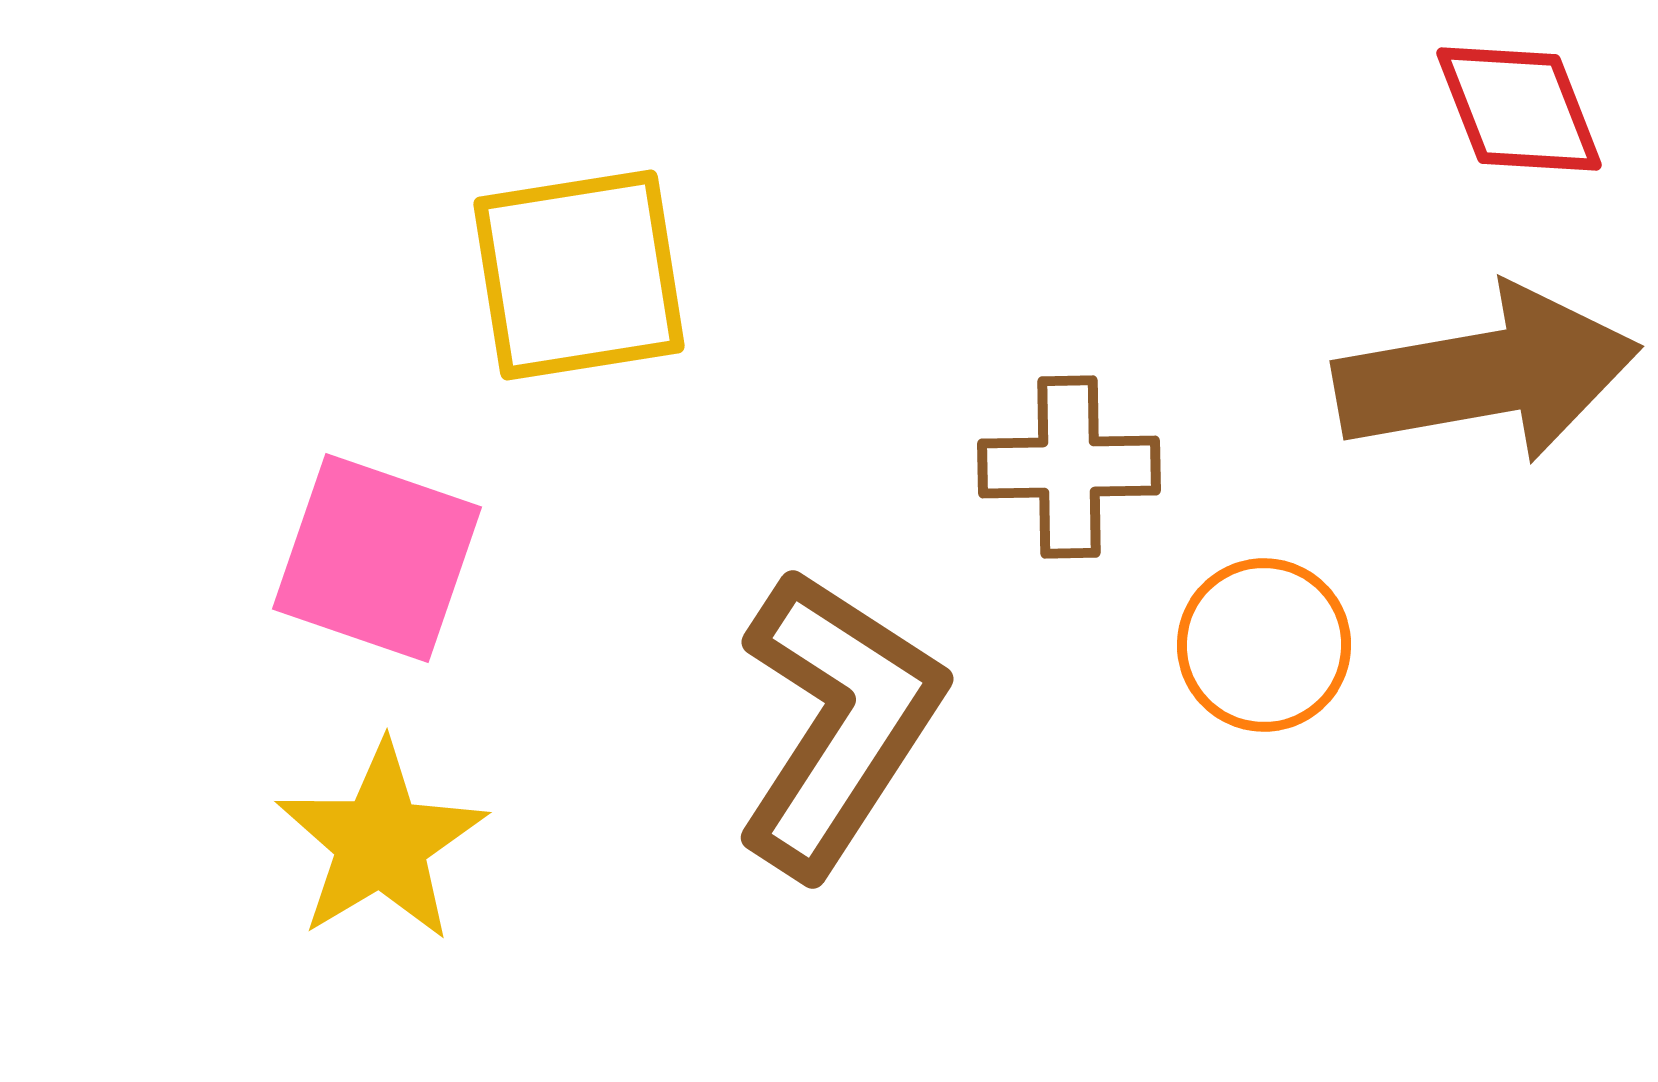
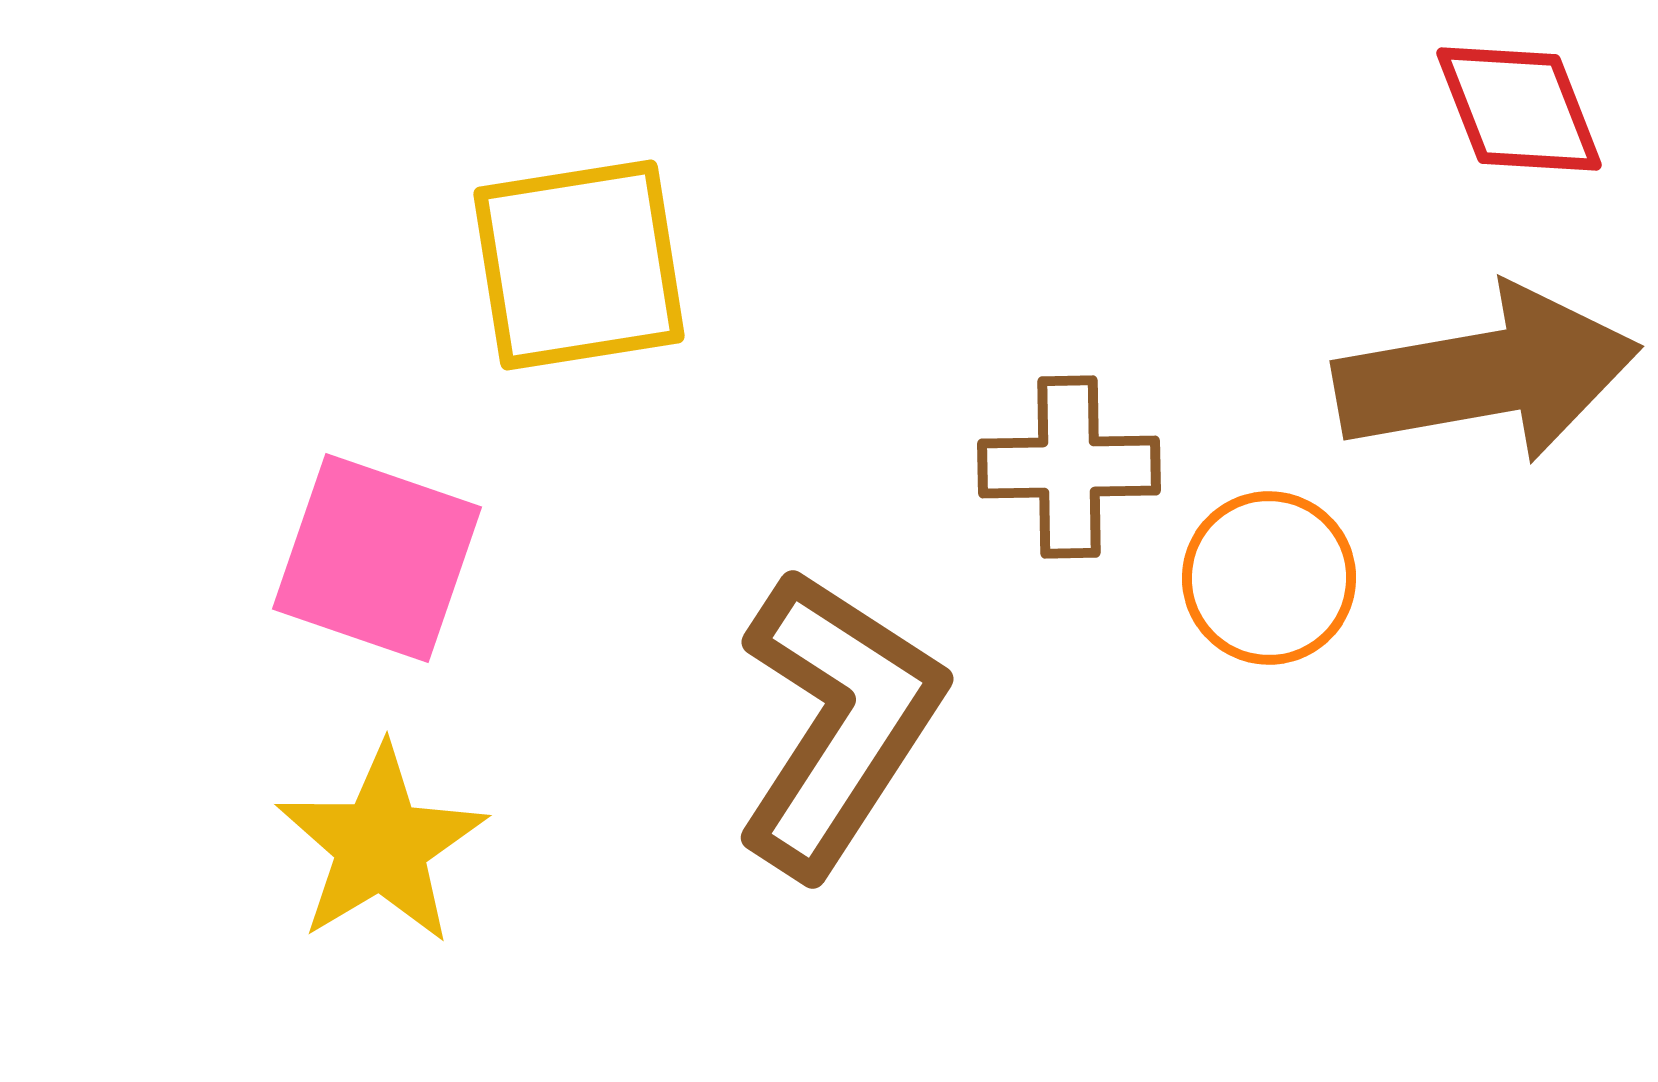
yellow square: moved 10 px up
orange circle: moved 5 px right, 67 px up
yellow star: moved 3 px down
